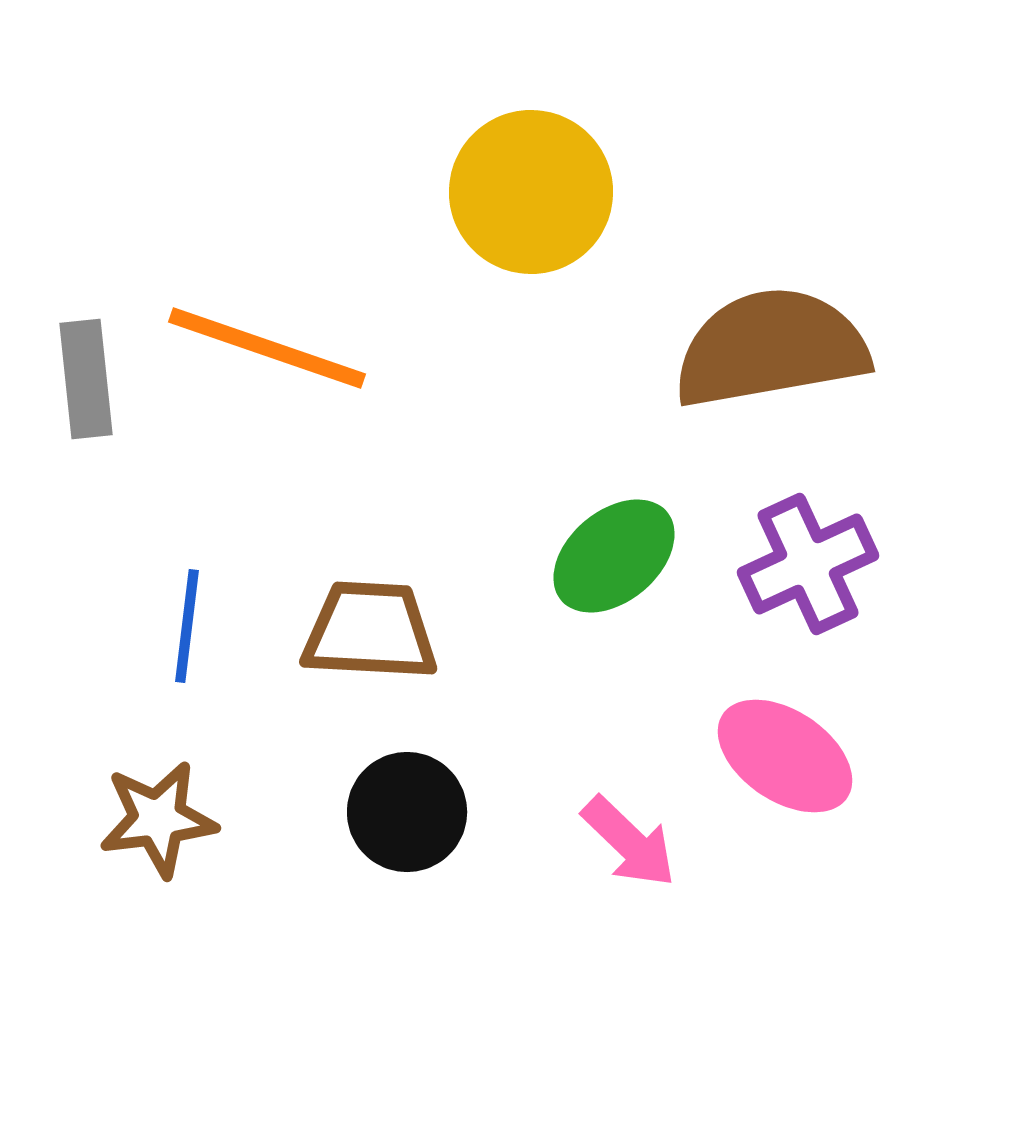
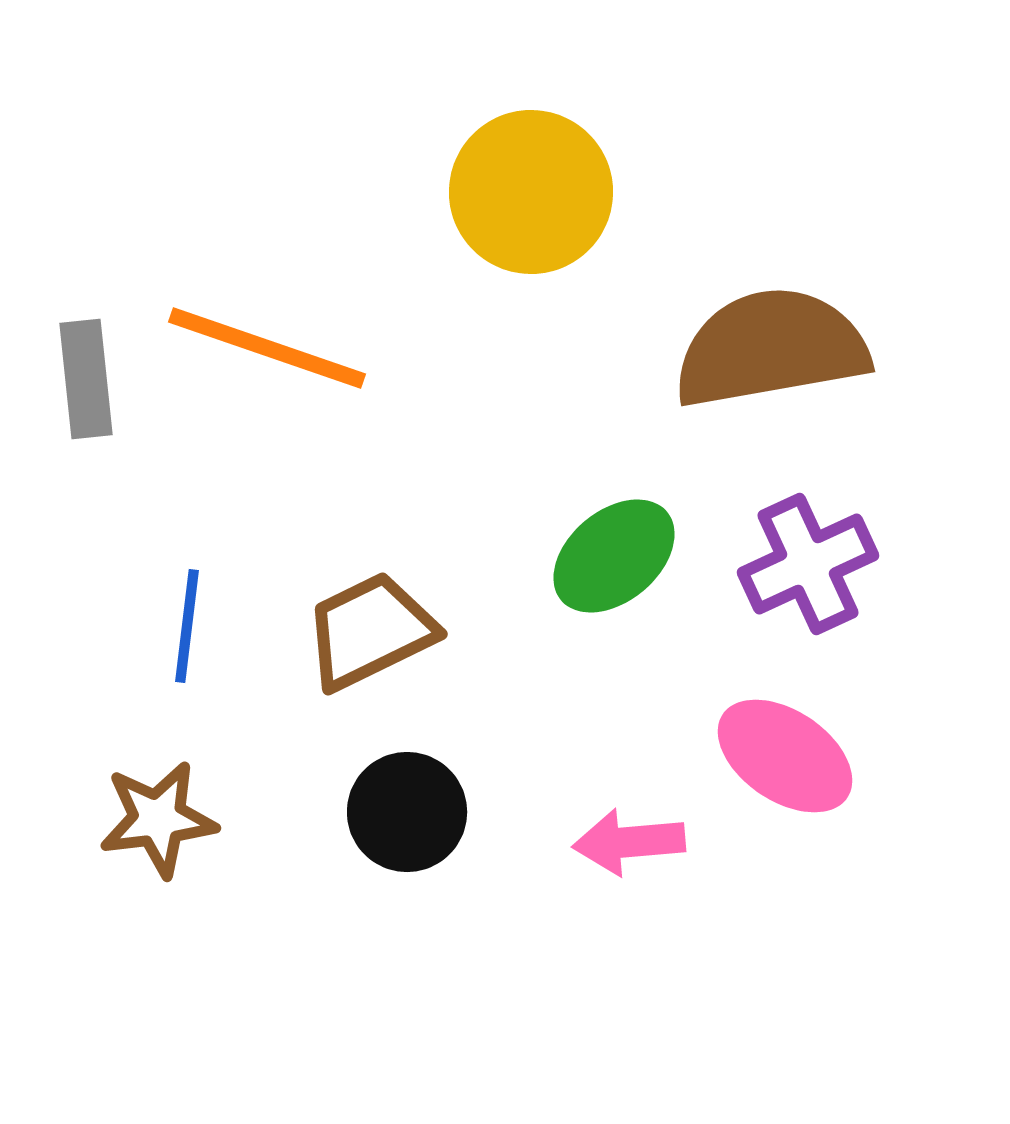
brown trapezoid: rotated 29 degrees counterclockwise
pink arrow: rotated 131 degrees clockwise
